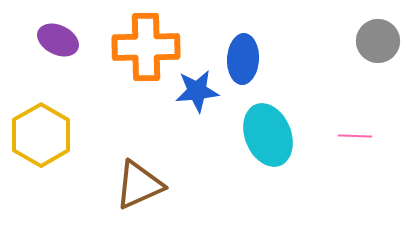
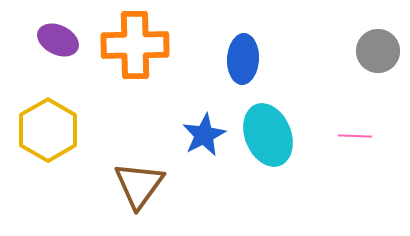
gray circle: moved 10 px down
orange cross: moved 11 px left, 2 px up
blue star: moved 7 px right, 44 px down; rotated 21 degrees counterclockwise
yellow hexagon: moved 7 px right, 5 px up
brown triangle: rotated 30 degrees counterclockwise
